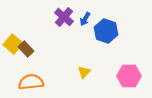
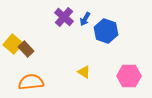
yellow triangle: rotated 40 degrees counterclockwise
